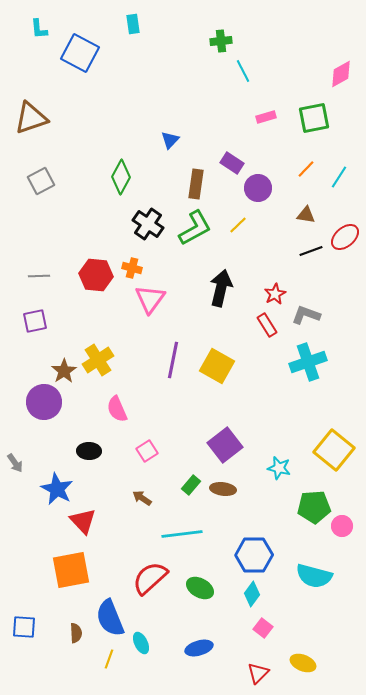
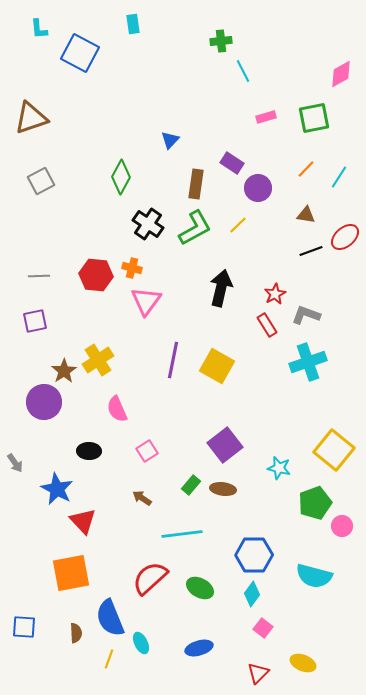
pink triangle at (150, 299): moved 4 px left, 2 px down
green pentagon at (314, 507): moved 1 px right, 4 px up; rotated 16 degrees counterclockwise
orange square at (71, 570): moved 3 px down
